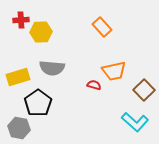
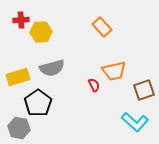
gray semicircle: rotated 20 degrees counterclockwise
red semicircle: rotated 48 degrees clockwise
brown square: rotated 25 degrees clockwise
